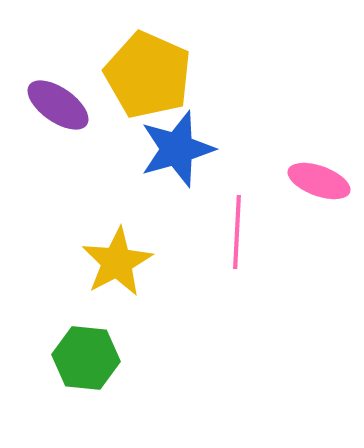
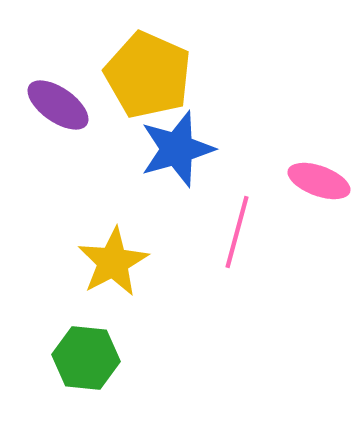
pink line: rotated 12 degrees clockwise
yellow star: moved 4 px left
